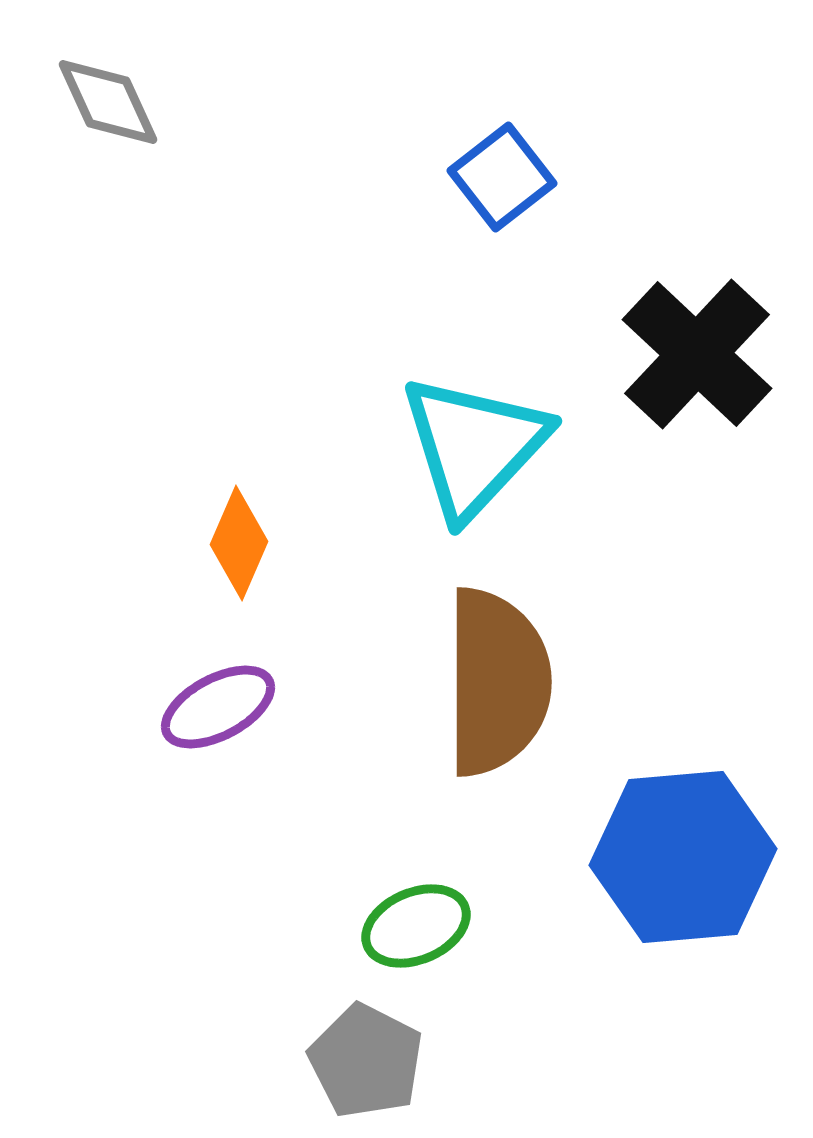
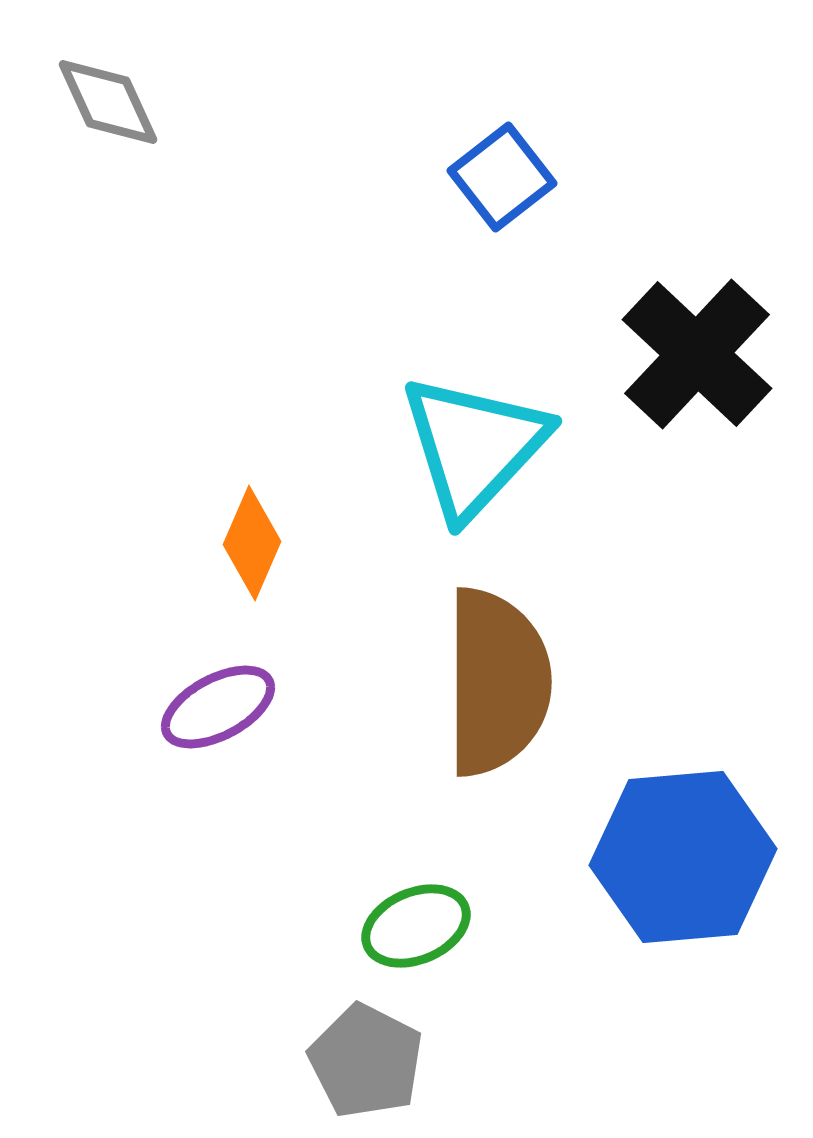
orange diamond: moved 13 px right
